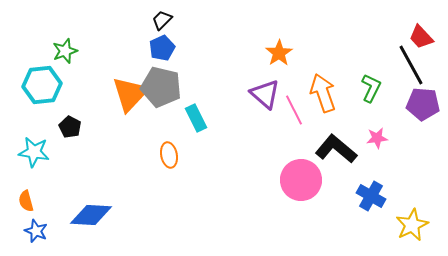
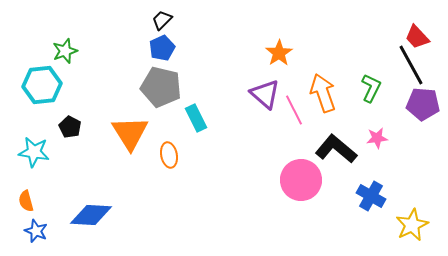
red trapezoid: moved 4 px left
orange triangle: moved 39 px down; rotated 15 degrees counterclockwise
